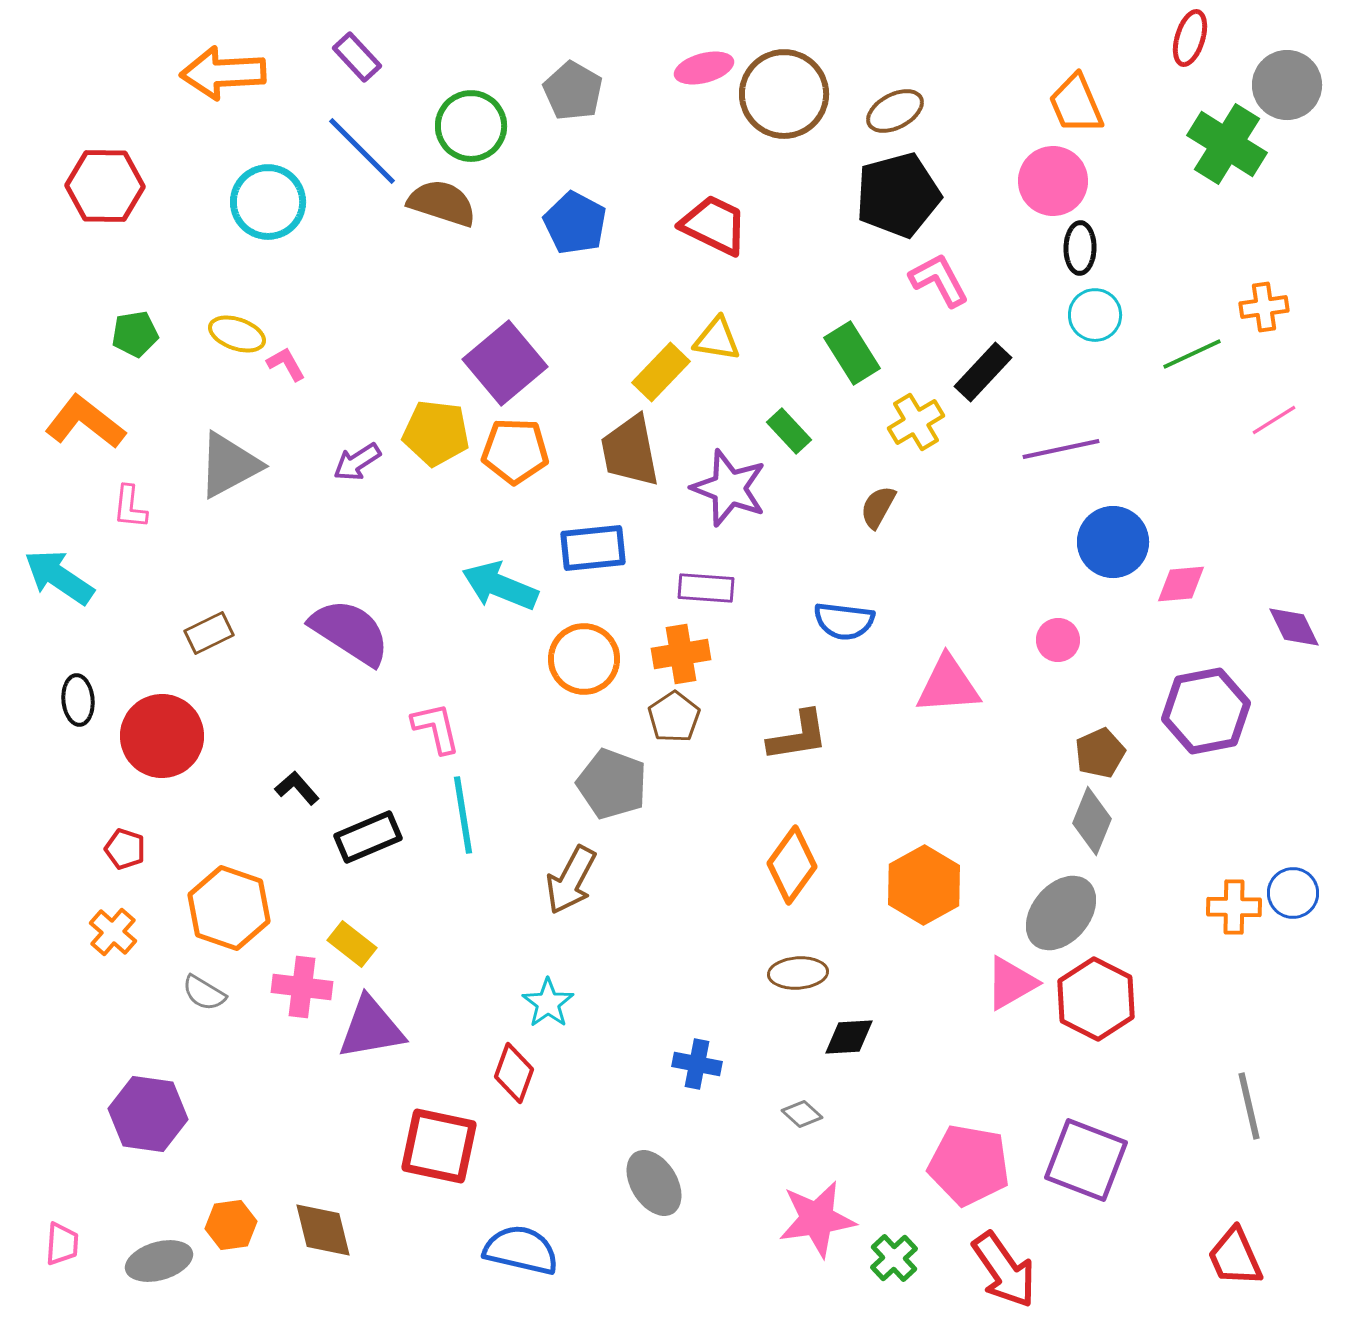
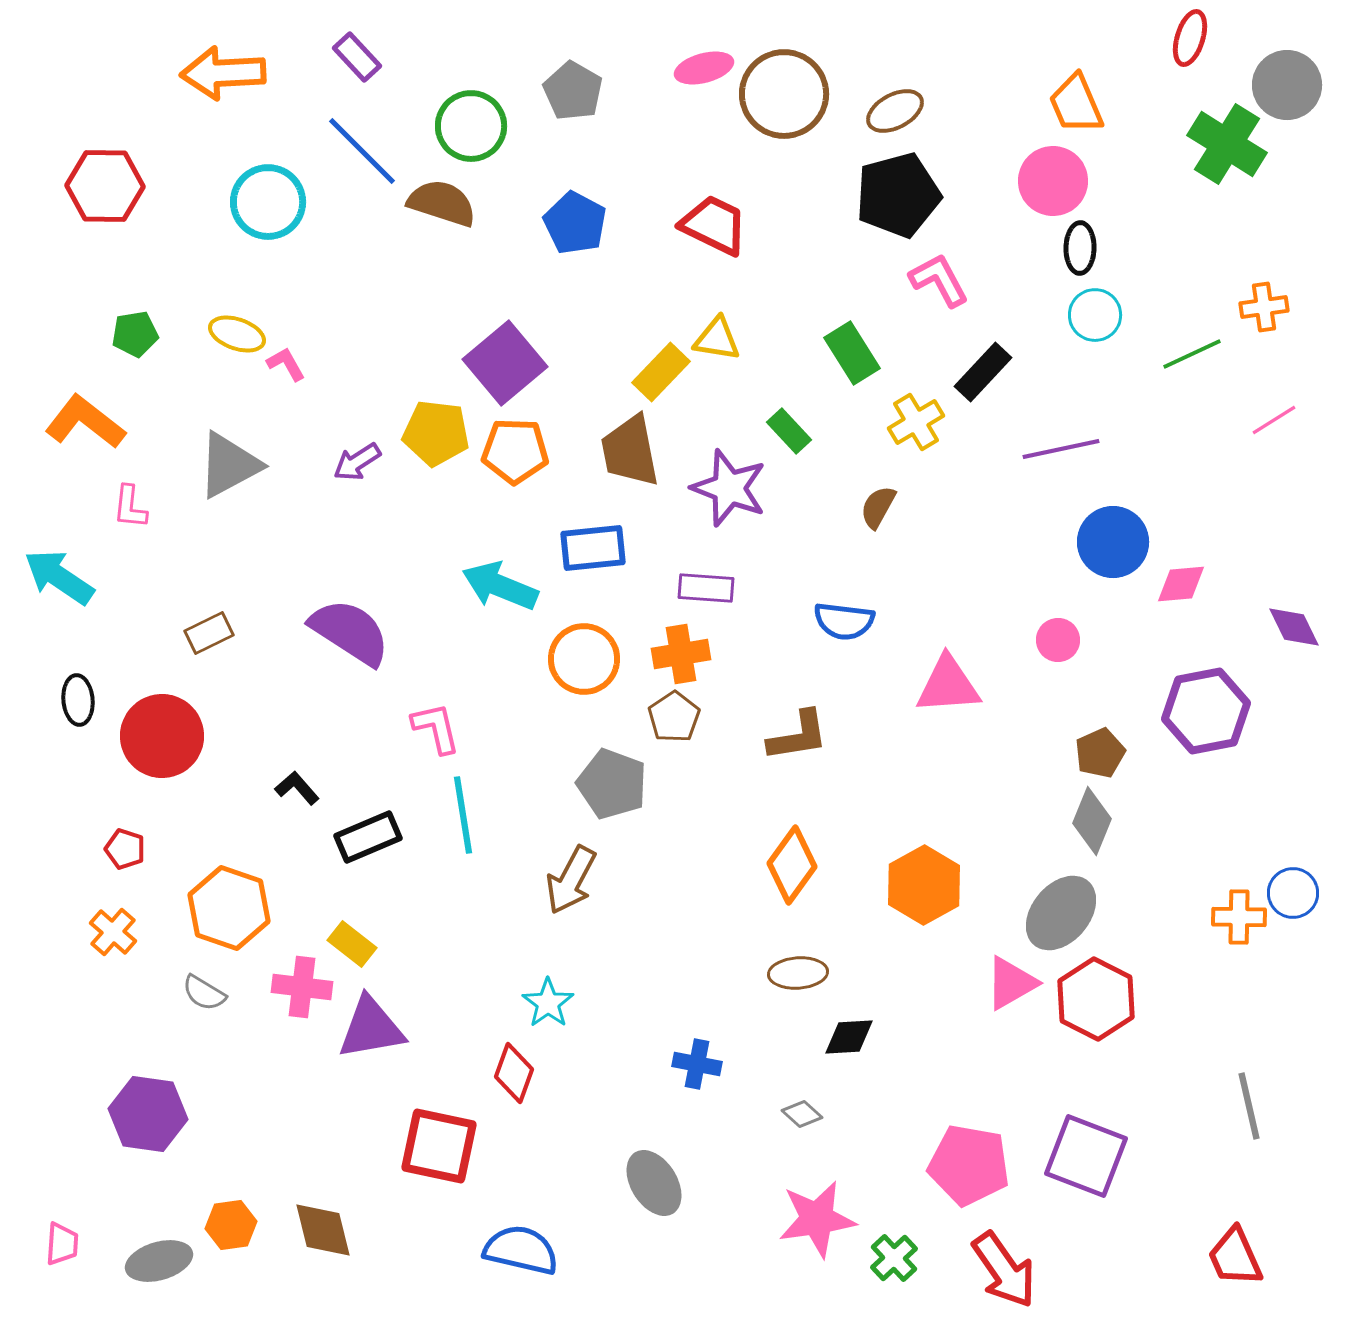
orange cross at (1234, 907): moved 5 px right, 10 px down
purple square at (1086, 1160): moved 4 px up
